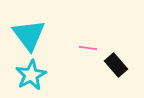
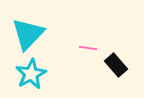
cyan triangle: moved 1 px left, 1 px up; rotated 21 degrees clockwise
cyan star: moved 1 px up
